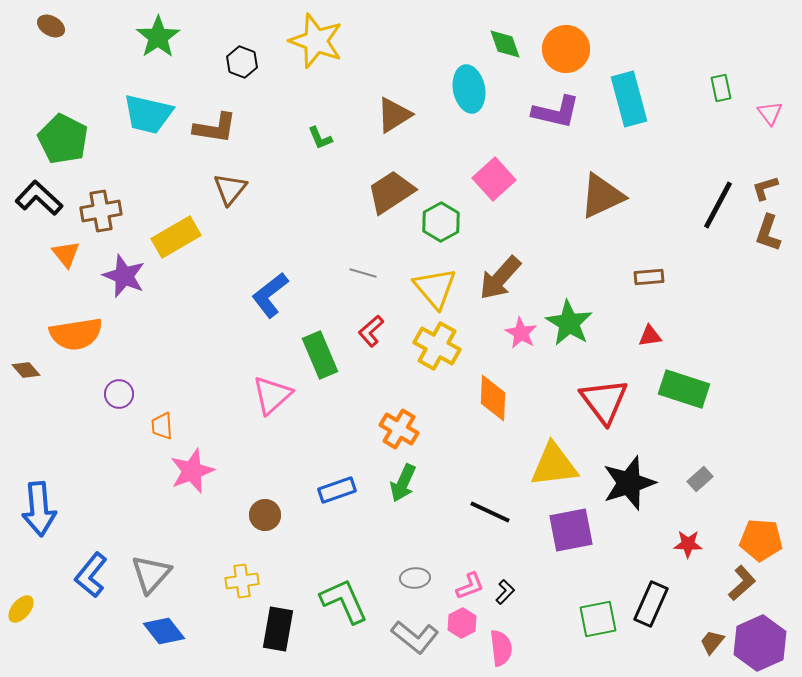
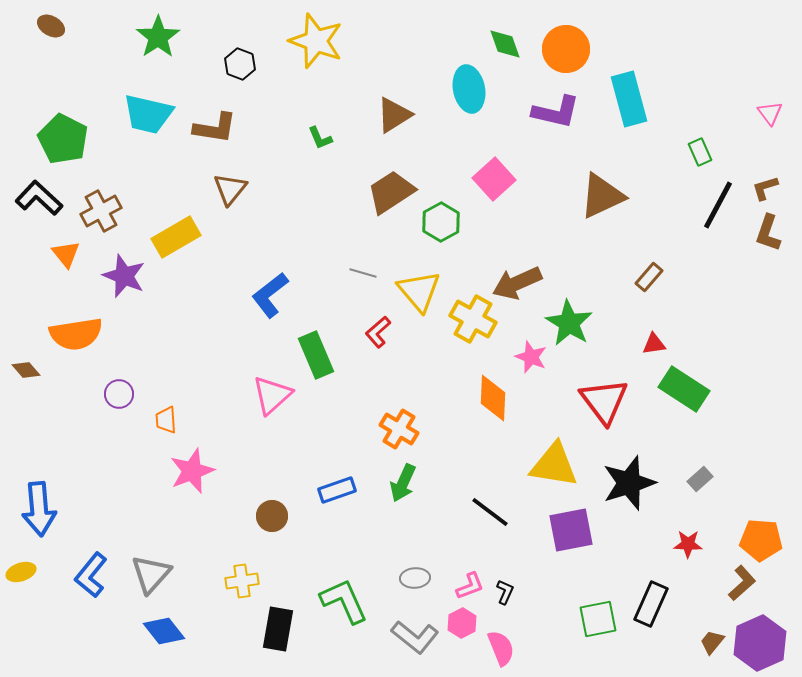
black hexagon at (242, 62): moved 2 px left, 2 px down
green rectangle at (721, 88): moved 21 px left, 64 px down; rotated 12 degrees counterclockwise
brown cross at (101, 211): rotated 18 degrees counterclockwise
brown rectangle at (649, 277): rotated 44 degrees counterclockwise
brown arrow at (500, 278): moved 17 px right, 5 px down; rotated 24 degrees clockwise
yellow triangle at (435, 288): moved 16 px left, 3 px down
red L-shape at (371, 331): moved 7 px right, 1 px down
pink star at (521, 333): moved 10 px right, 24 px down; rotated 8 degrees counterclockwise
red triangle at (650, 336): moved 4 px right, 8 px down
yellow cross at (437, 346): moved 36 px right, 27 px up
green rectangle at (320, 355): moved 4 px left
green rectangle at (684, 389): rotated 15 degrees clockwise
orange trapezoid at (162, 426): moved 4 px right, 6 px up
yellow triangle at (554, 465): rotated 16 degrees clockwise
black line at (490, 512): rotated 12 degrees clockwise
brown circle at (265, 515): moved 7 px right, 1 px down
black L-shape at (505, 592): rotated 20 degrees counterclockwise
yellow ellipse at (21, 609): moved 37 px up; rotated 32 degrees clockwise
pink semicircle at (501, 648): rotated 15 degrees counterclockwise
